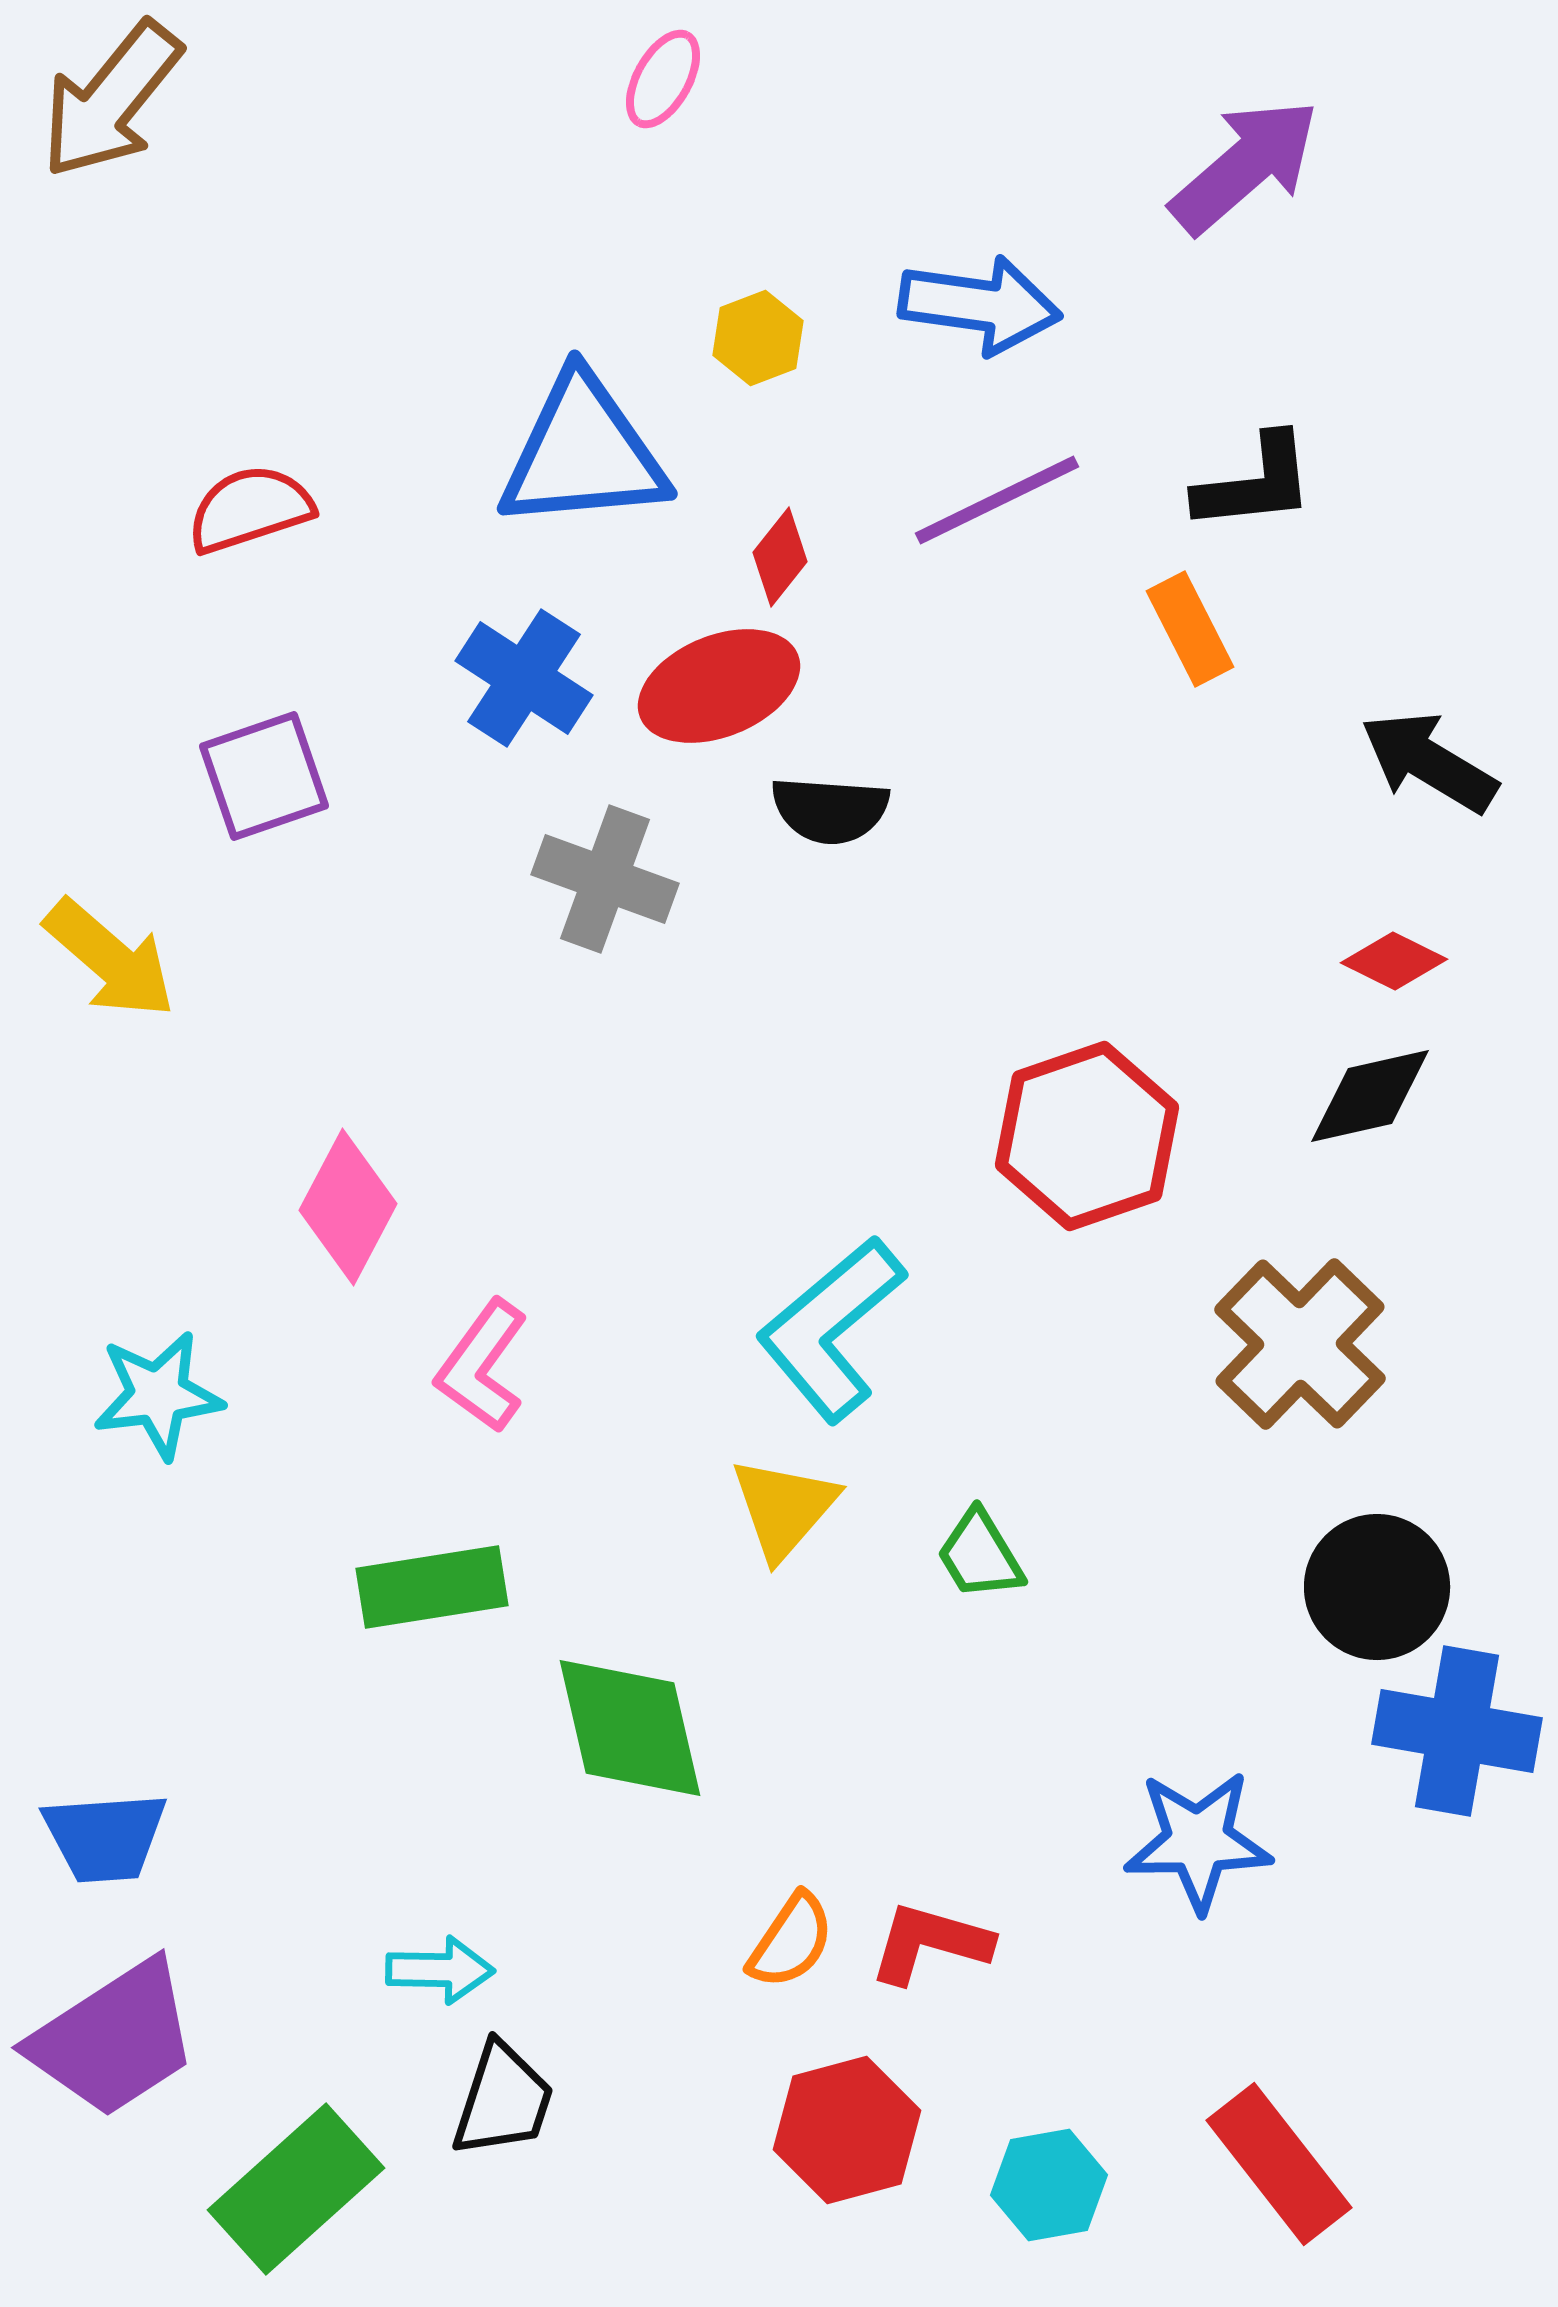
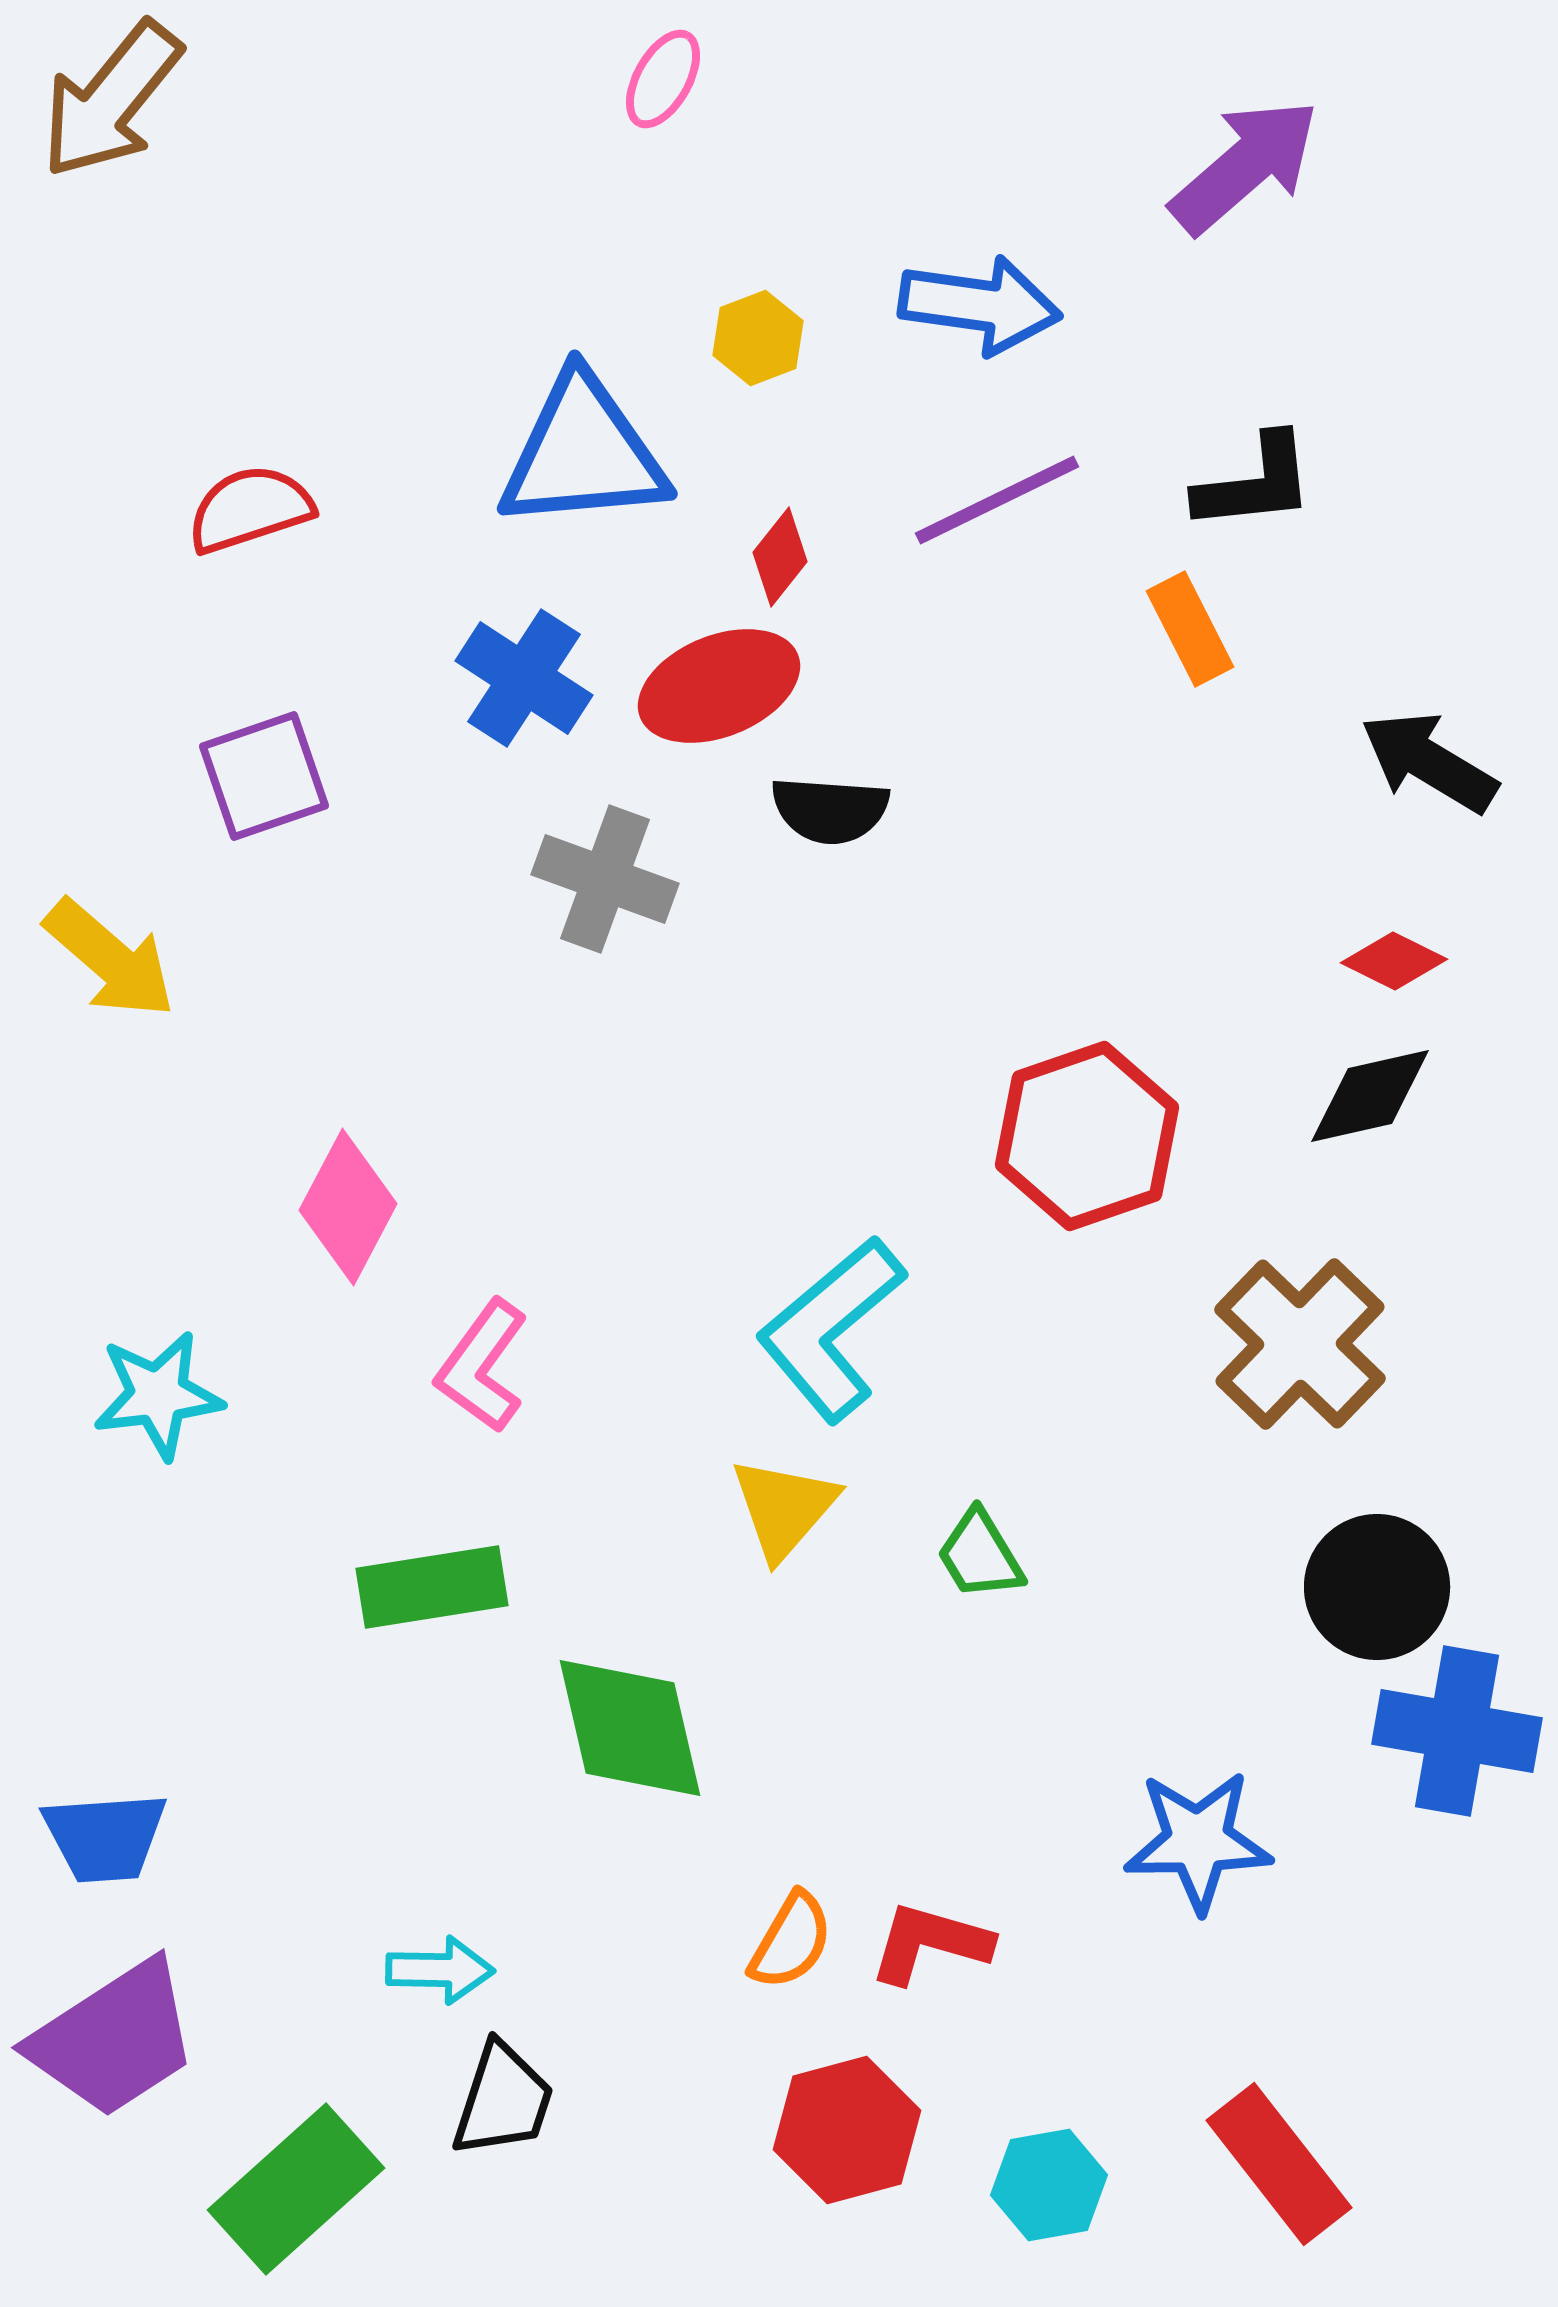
orange semicircle at (791, 1941): rotated 4 degrees counterclockwise
